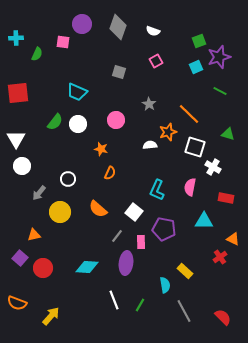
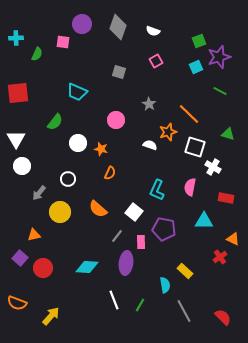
white circle at (78, 124): moved 19 px down
white semicircle at (150, 145): rotated 24 degrees clockwise
